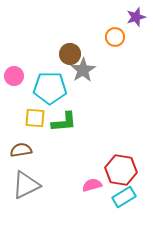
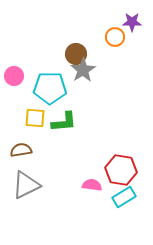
purple star: moved 4 px left, 5 px down; rotated 18 degrees clockwise
brown circle: moved 6 px right
pink semicircle: rotated 24 degrees clockwise
